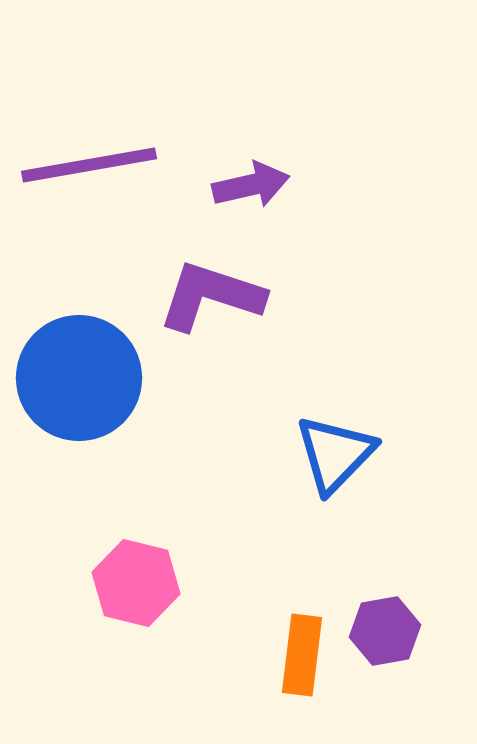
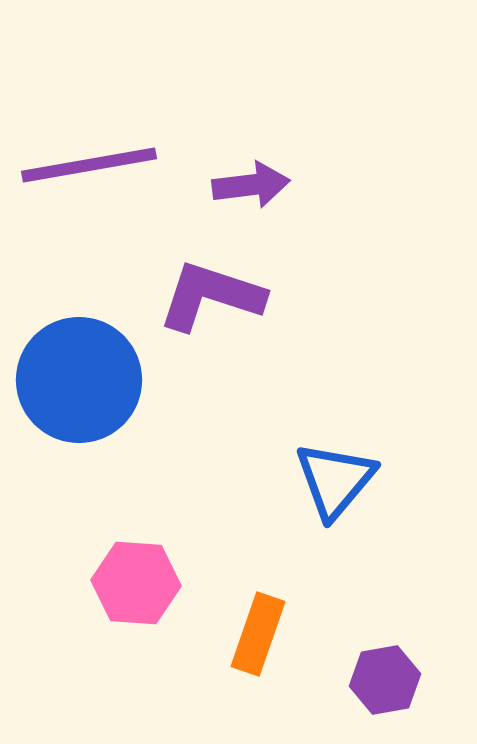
purple arrow: rotated 6 degrees clockwise
blue circle: moved 2 px down
blue triangle: moved 26 px down; rotated 4 degrees counterclockwise
pink hexagon: rotated 10 degrees counterclockwise
purple hexagon: moved 49 px down
orange rectangle: moved 44 px left, 21 px up; rotated 12 degrees clockwise
